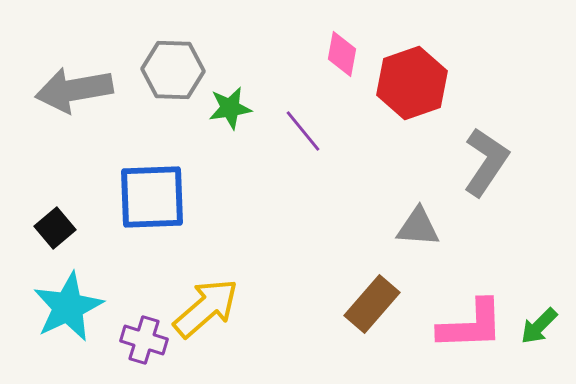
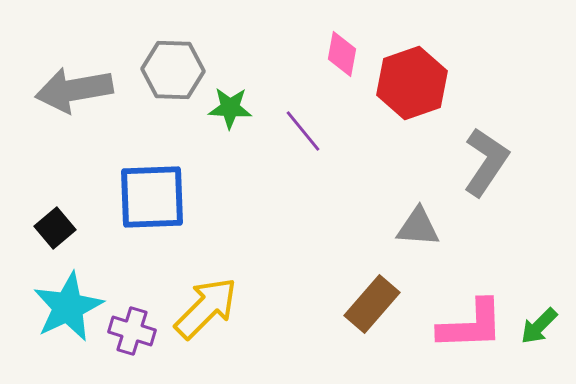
green star: rotated 12 degrees clockwise
yellow arrow: rotated 4 degrees counterclockwise
purple cross: moved 12 px left, 9 px up
